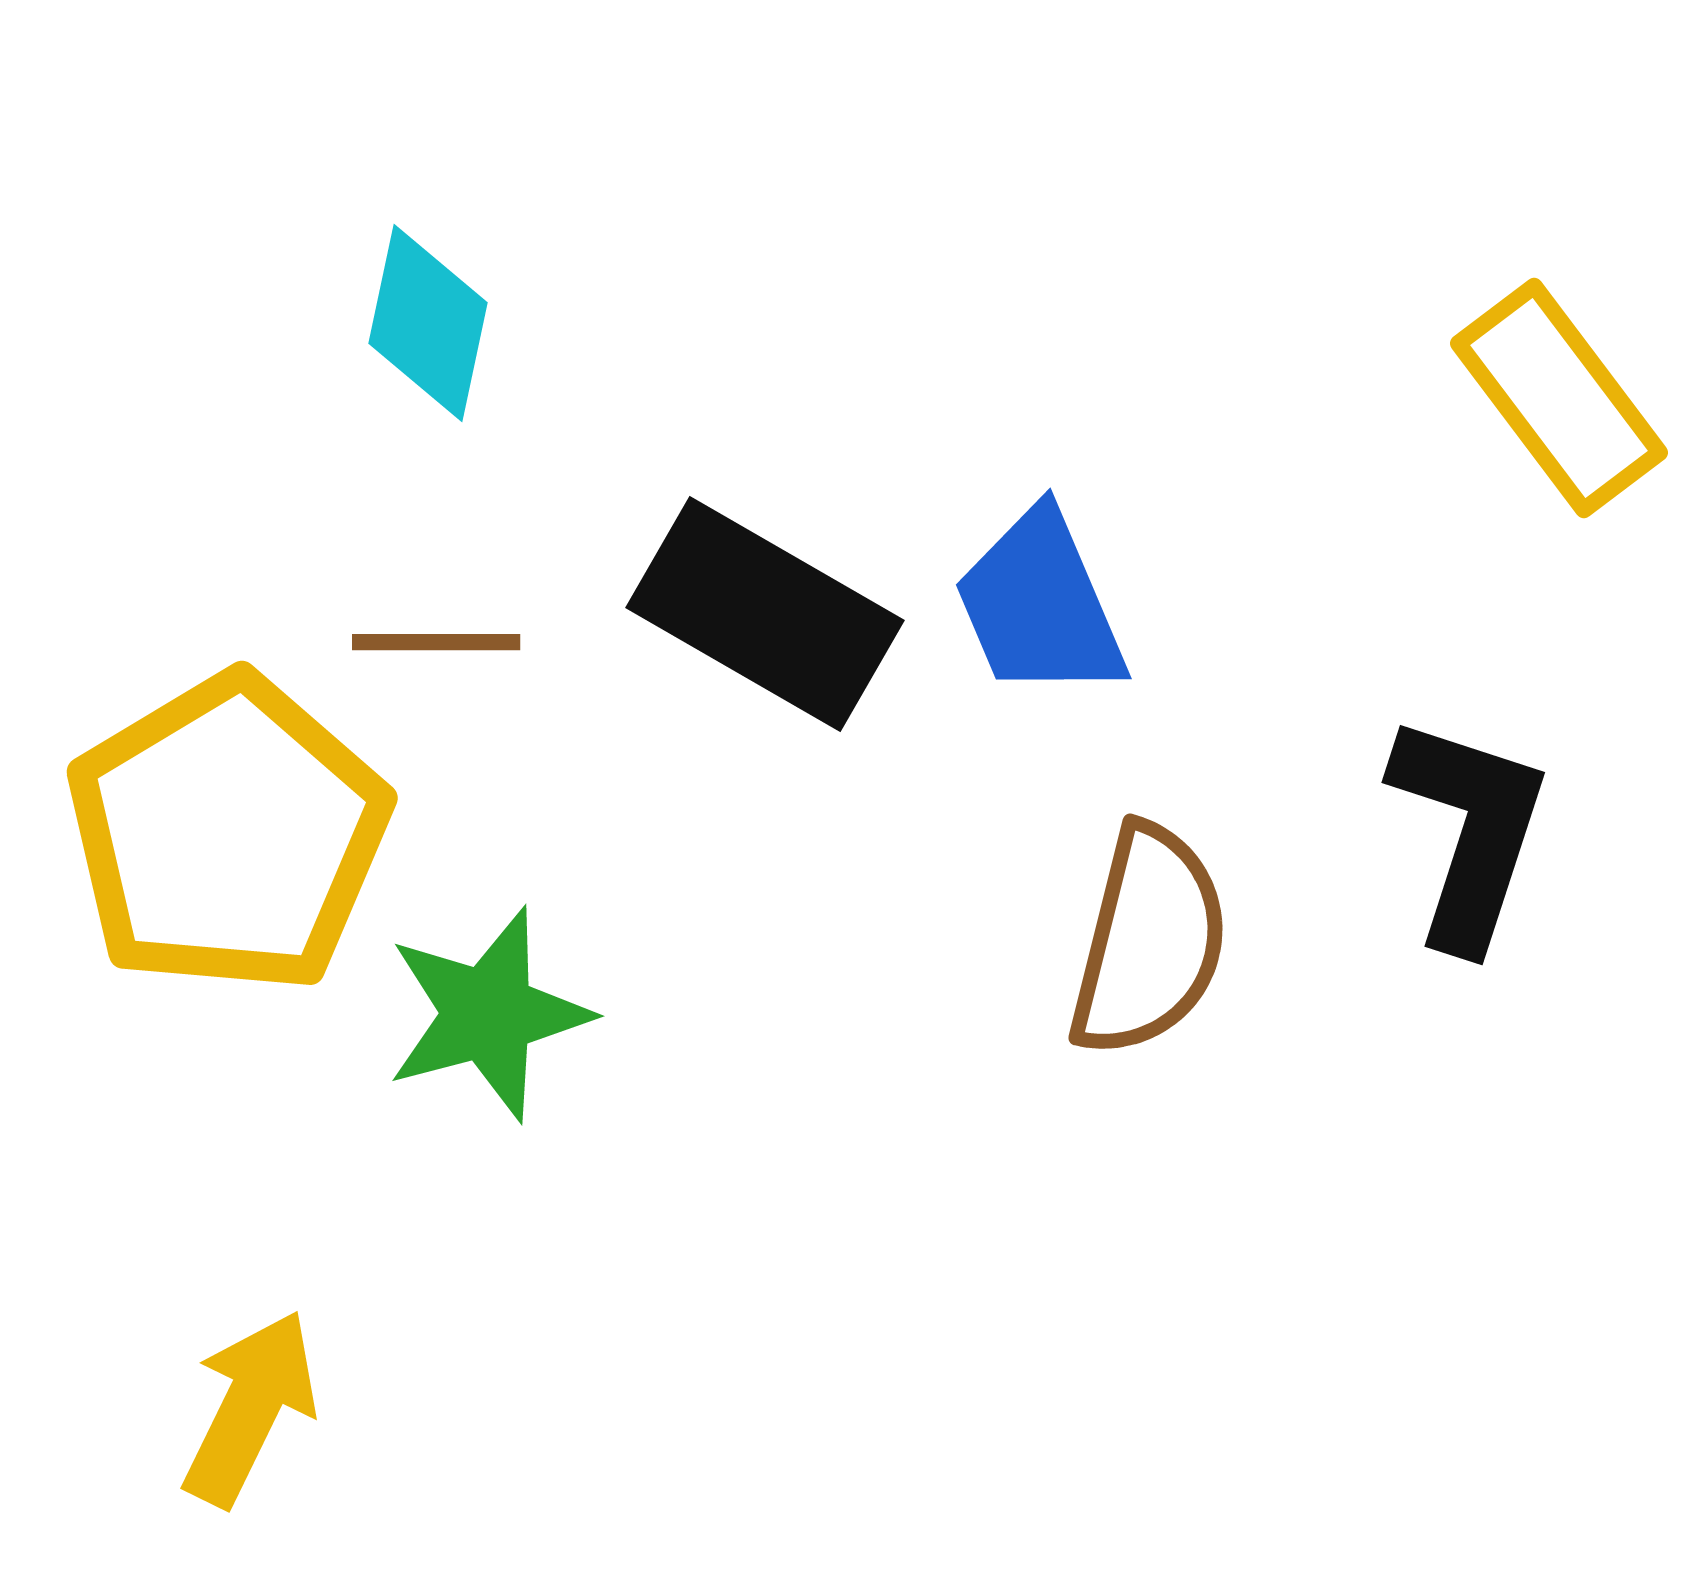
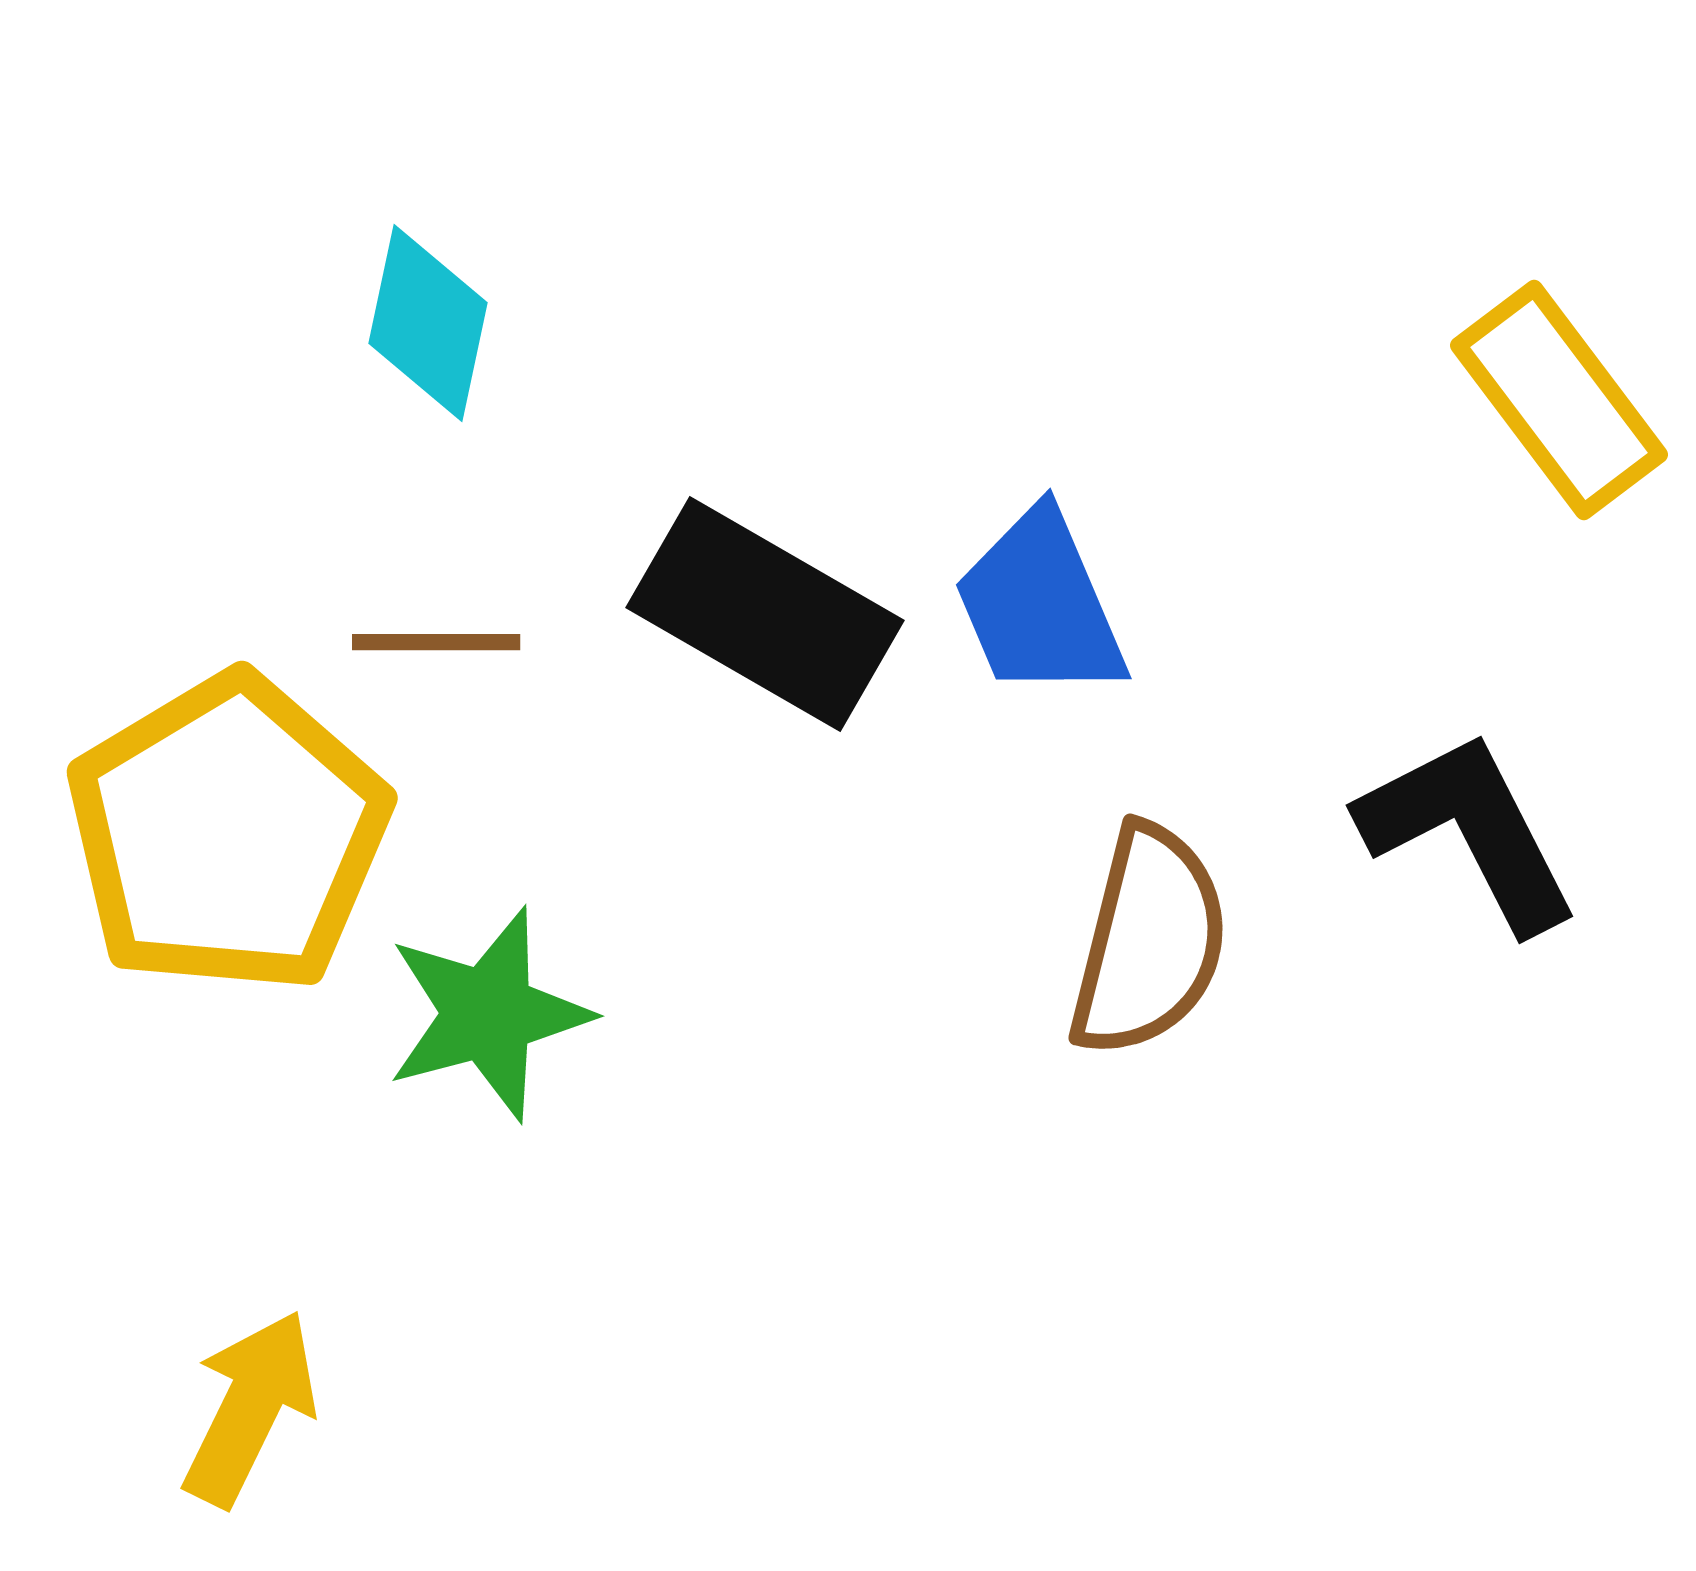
yellow rectangle: moved 2 px down
black L-shape: rotated 45 degrees counterclockwise
